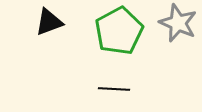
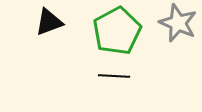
green pentagon: moved 2 px left
black line: moved 13 px up
